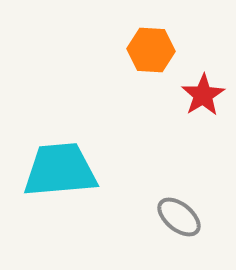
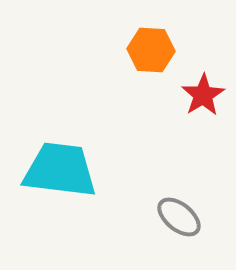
cyan trapezoid: rotated 12 degrees clockwise
